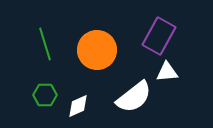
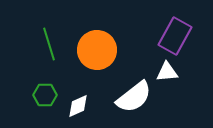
purple rectangle: moved 16 px right
green line: moved 4 px right
